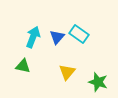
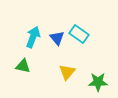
blue triangle: moved 1 px down; rotated 21 degrees counterclockwise
green star: rotated 18 degrees counterclockwise
